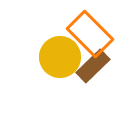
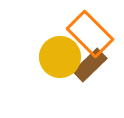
brown rectangle: moved 3 px left, 1 px up
